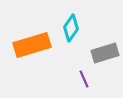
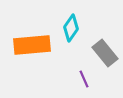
orange rectangle: rotated 12 degrees clockwise
gray rectangle: rotated 68 degrees clockwise
